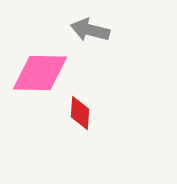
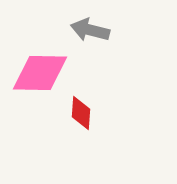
red diamond: moved 1 px right
